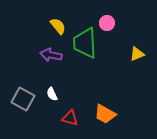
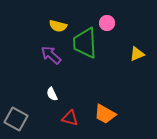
yellow semicircle: rotated 144 degrees clockwise
purple arrow: rotated 30 degrees clockwise
gray square: moved 7 px left, 20 px down
